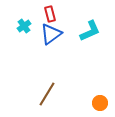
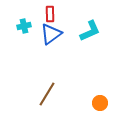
red rectangle: rotated 14 degrees clockwise
cyan cross: rotated 24 degrees clockwise
